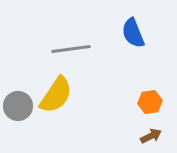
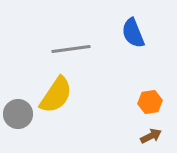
gray circle: moved 8 px down
